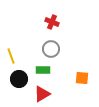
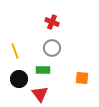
gray circle: moved 1 px right, 1 px up
yellow line: moved 4 px right, 5 px up
red triangle: moved 2 px left; rotated 36 degrees counterclockwise
